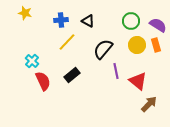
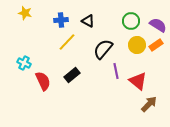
orange rectangle: rotated 72 degrees clockwise
cyan cross: moved 8 px left, 2 px down; rotated 16 degrees counterclockwise
